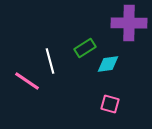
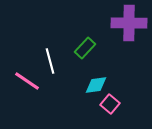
green rectangle: rotated 15 degrees counterclockwise
cyan diamond: moved 12 px left, 21 px down
pink square: rotated 24 degrees clockwise
